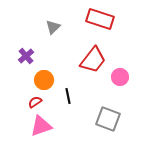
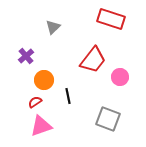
red rectangle: moved 11 px right
